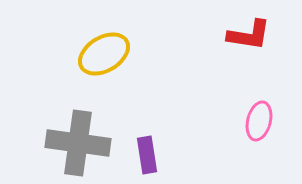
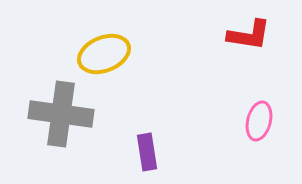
yellow ellipse: rotated 9 degrees clockwise
gray cross: moved 17 px left, 29 px up
purple rectangle: moved 3 px up
